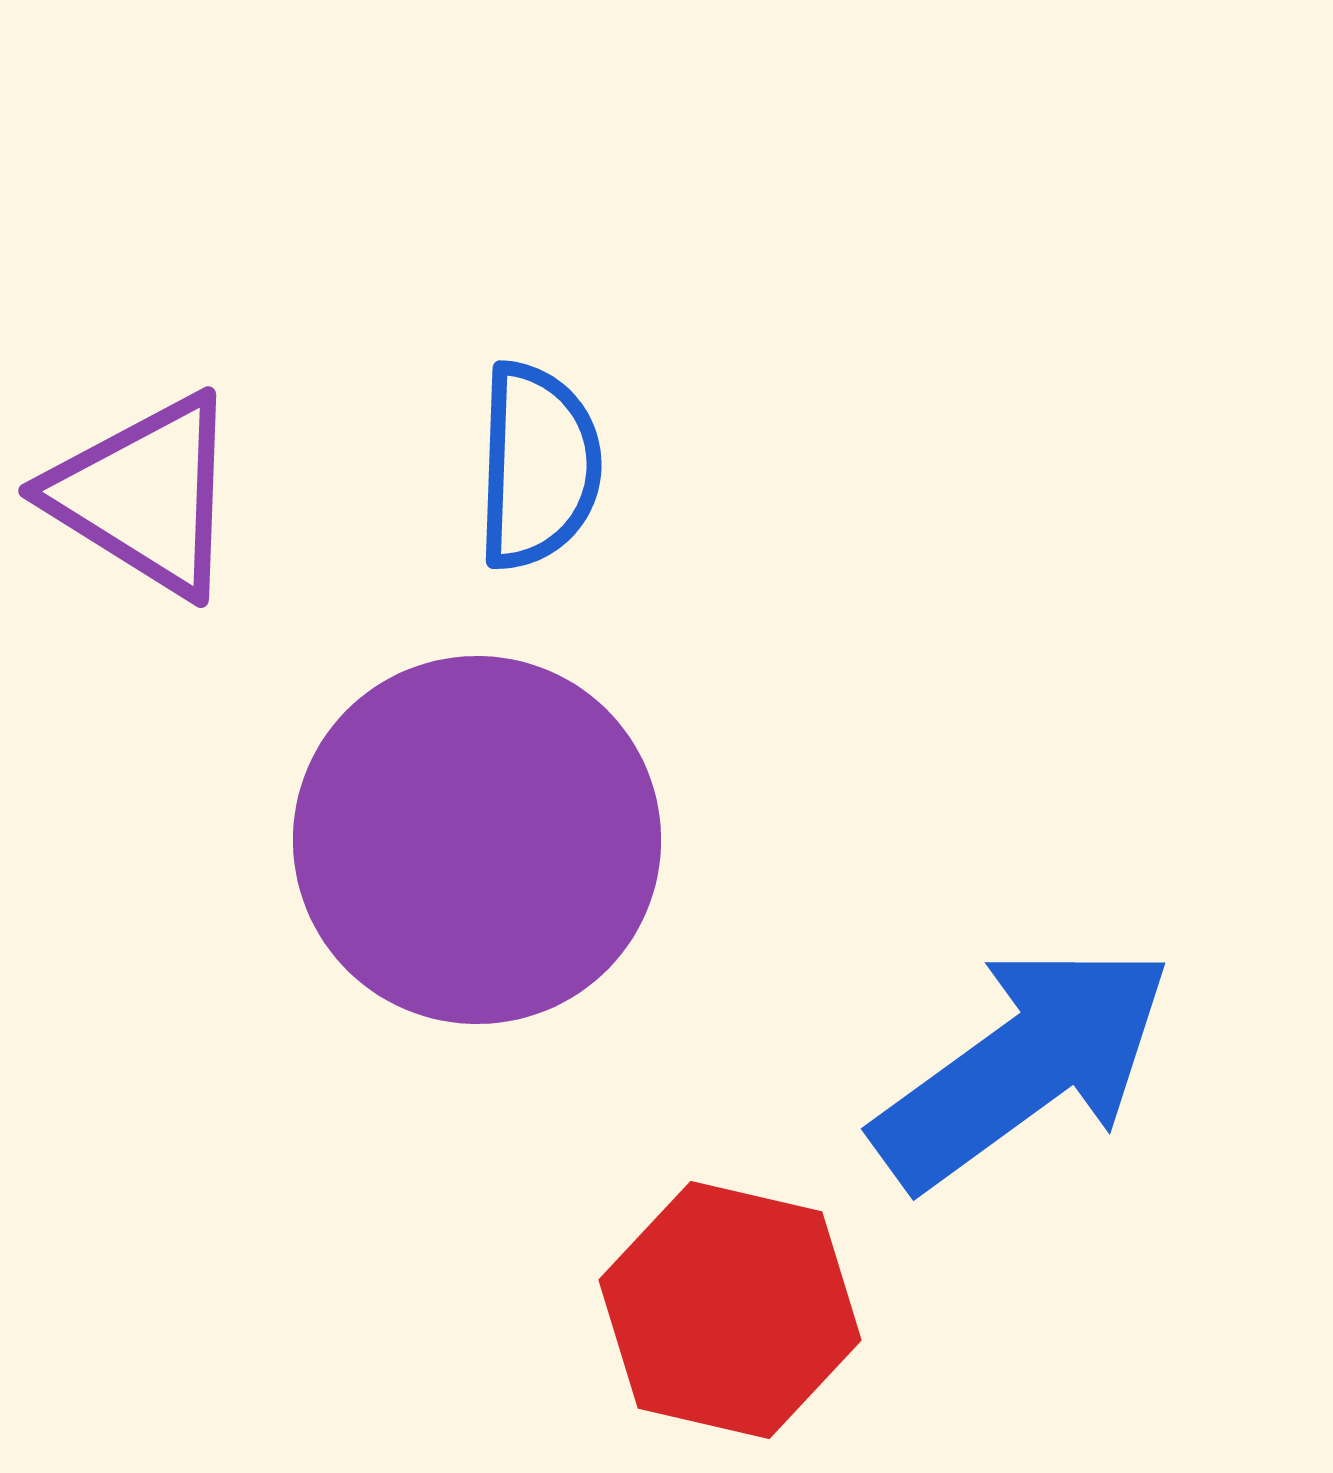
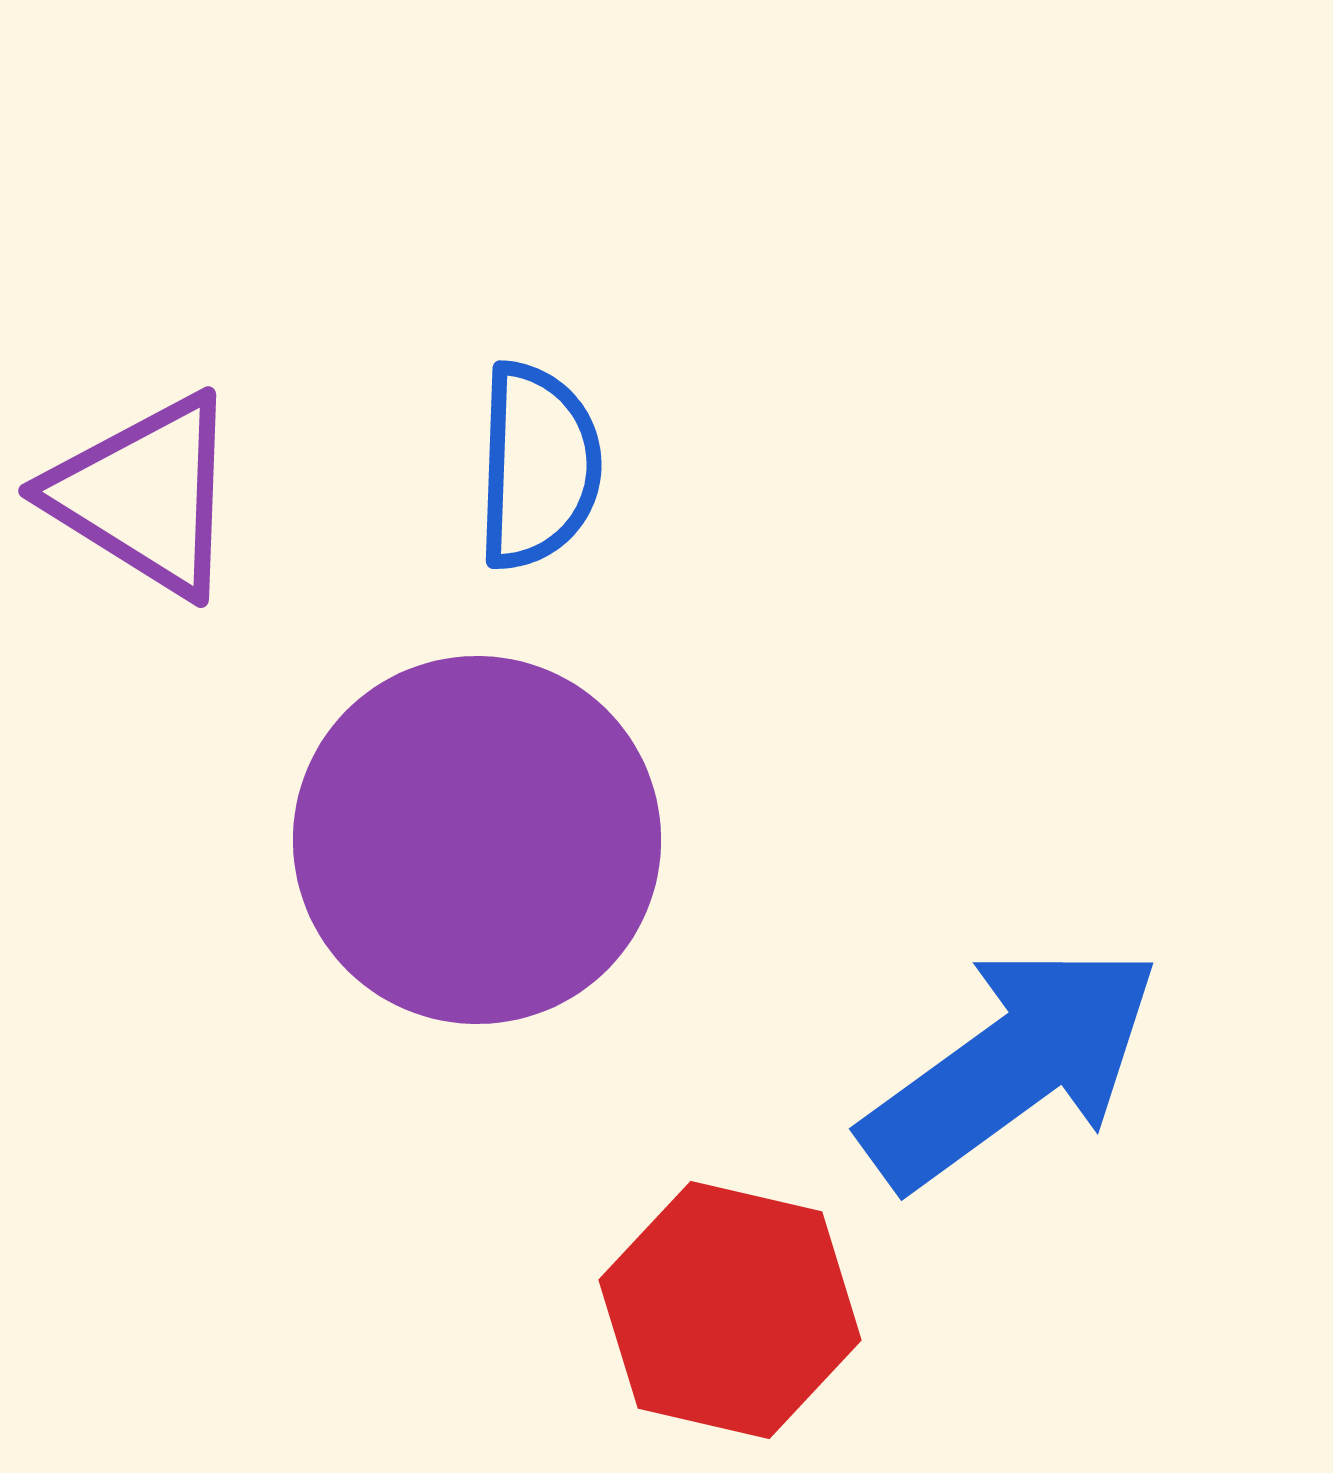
blue arrow: moved 12 px left
